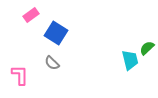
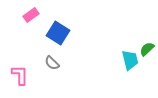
blue square: moved 2 px right
green semicircle: moved 1 px down
